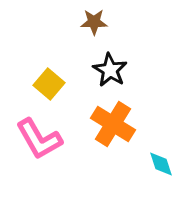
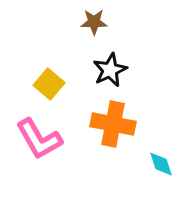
black star: rotated 16 degrees clockwise
orange cross: rotated 21 degrees counterclockwise
